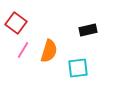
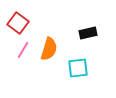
red square: moved 2 px right
black rectangle: moved 3 px down
orange semicircle: moved 2 px up
